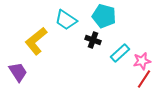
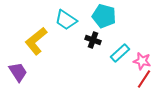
pink star: rotated 24 degrees clockwise
